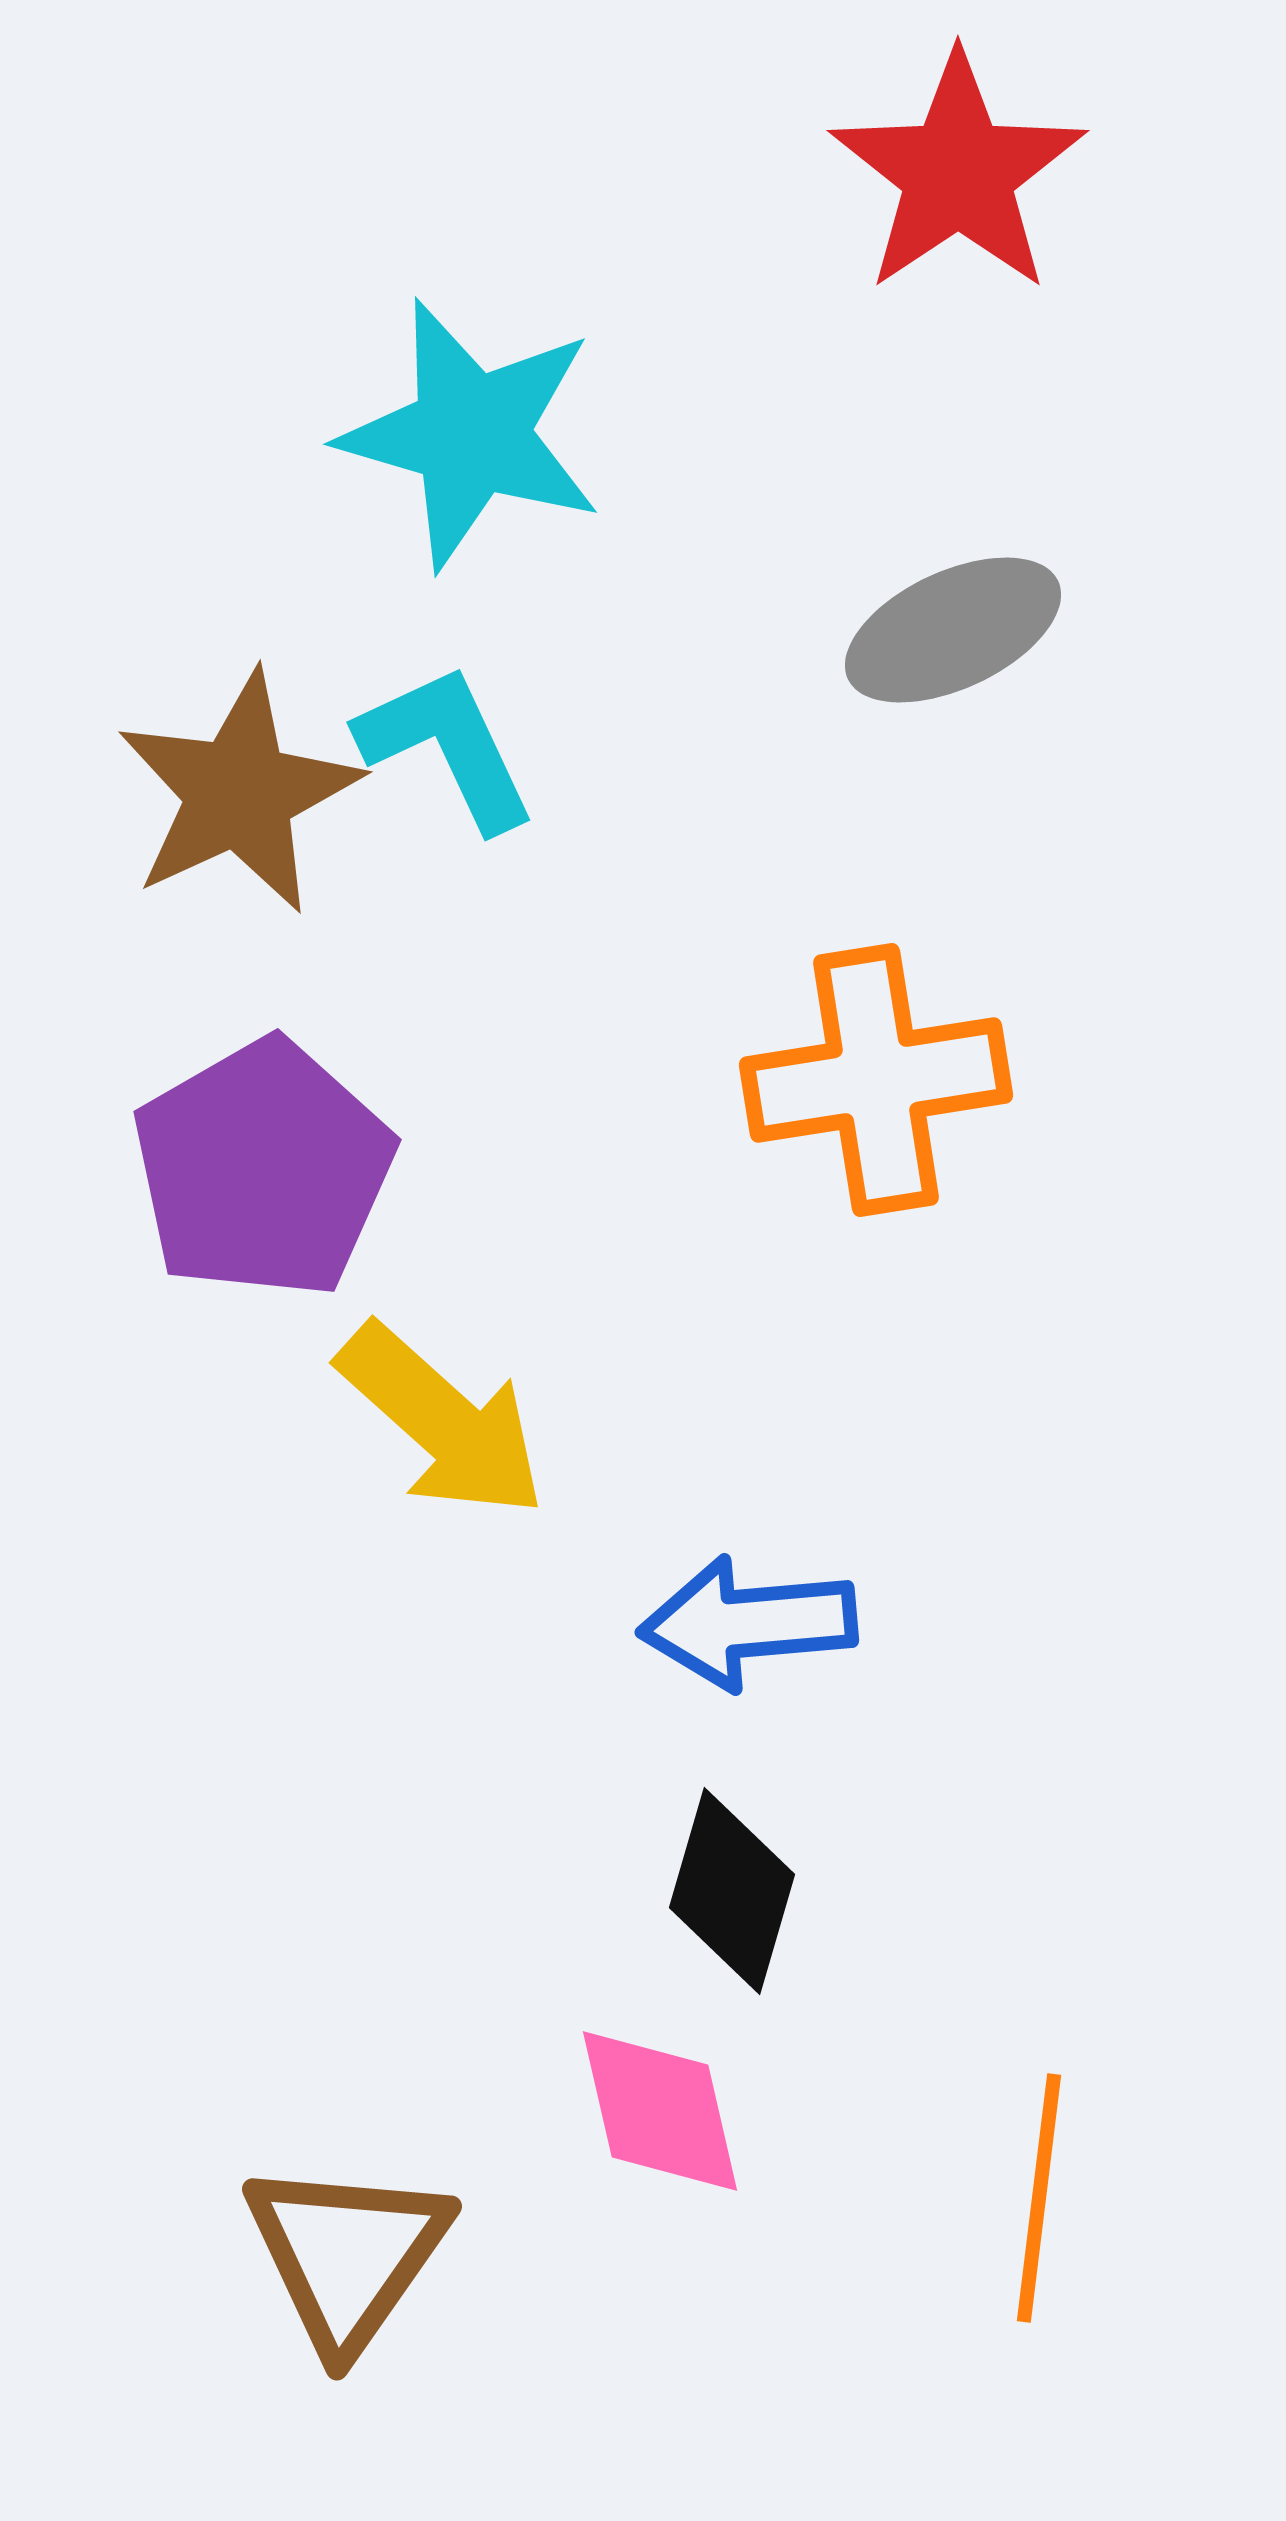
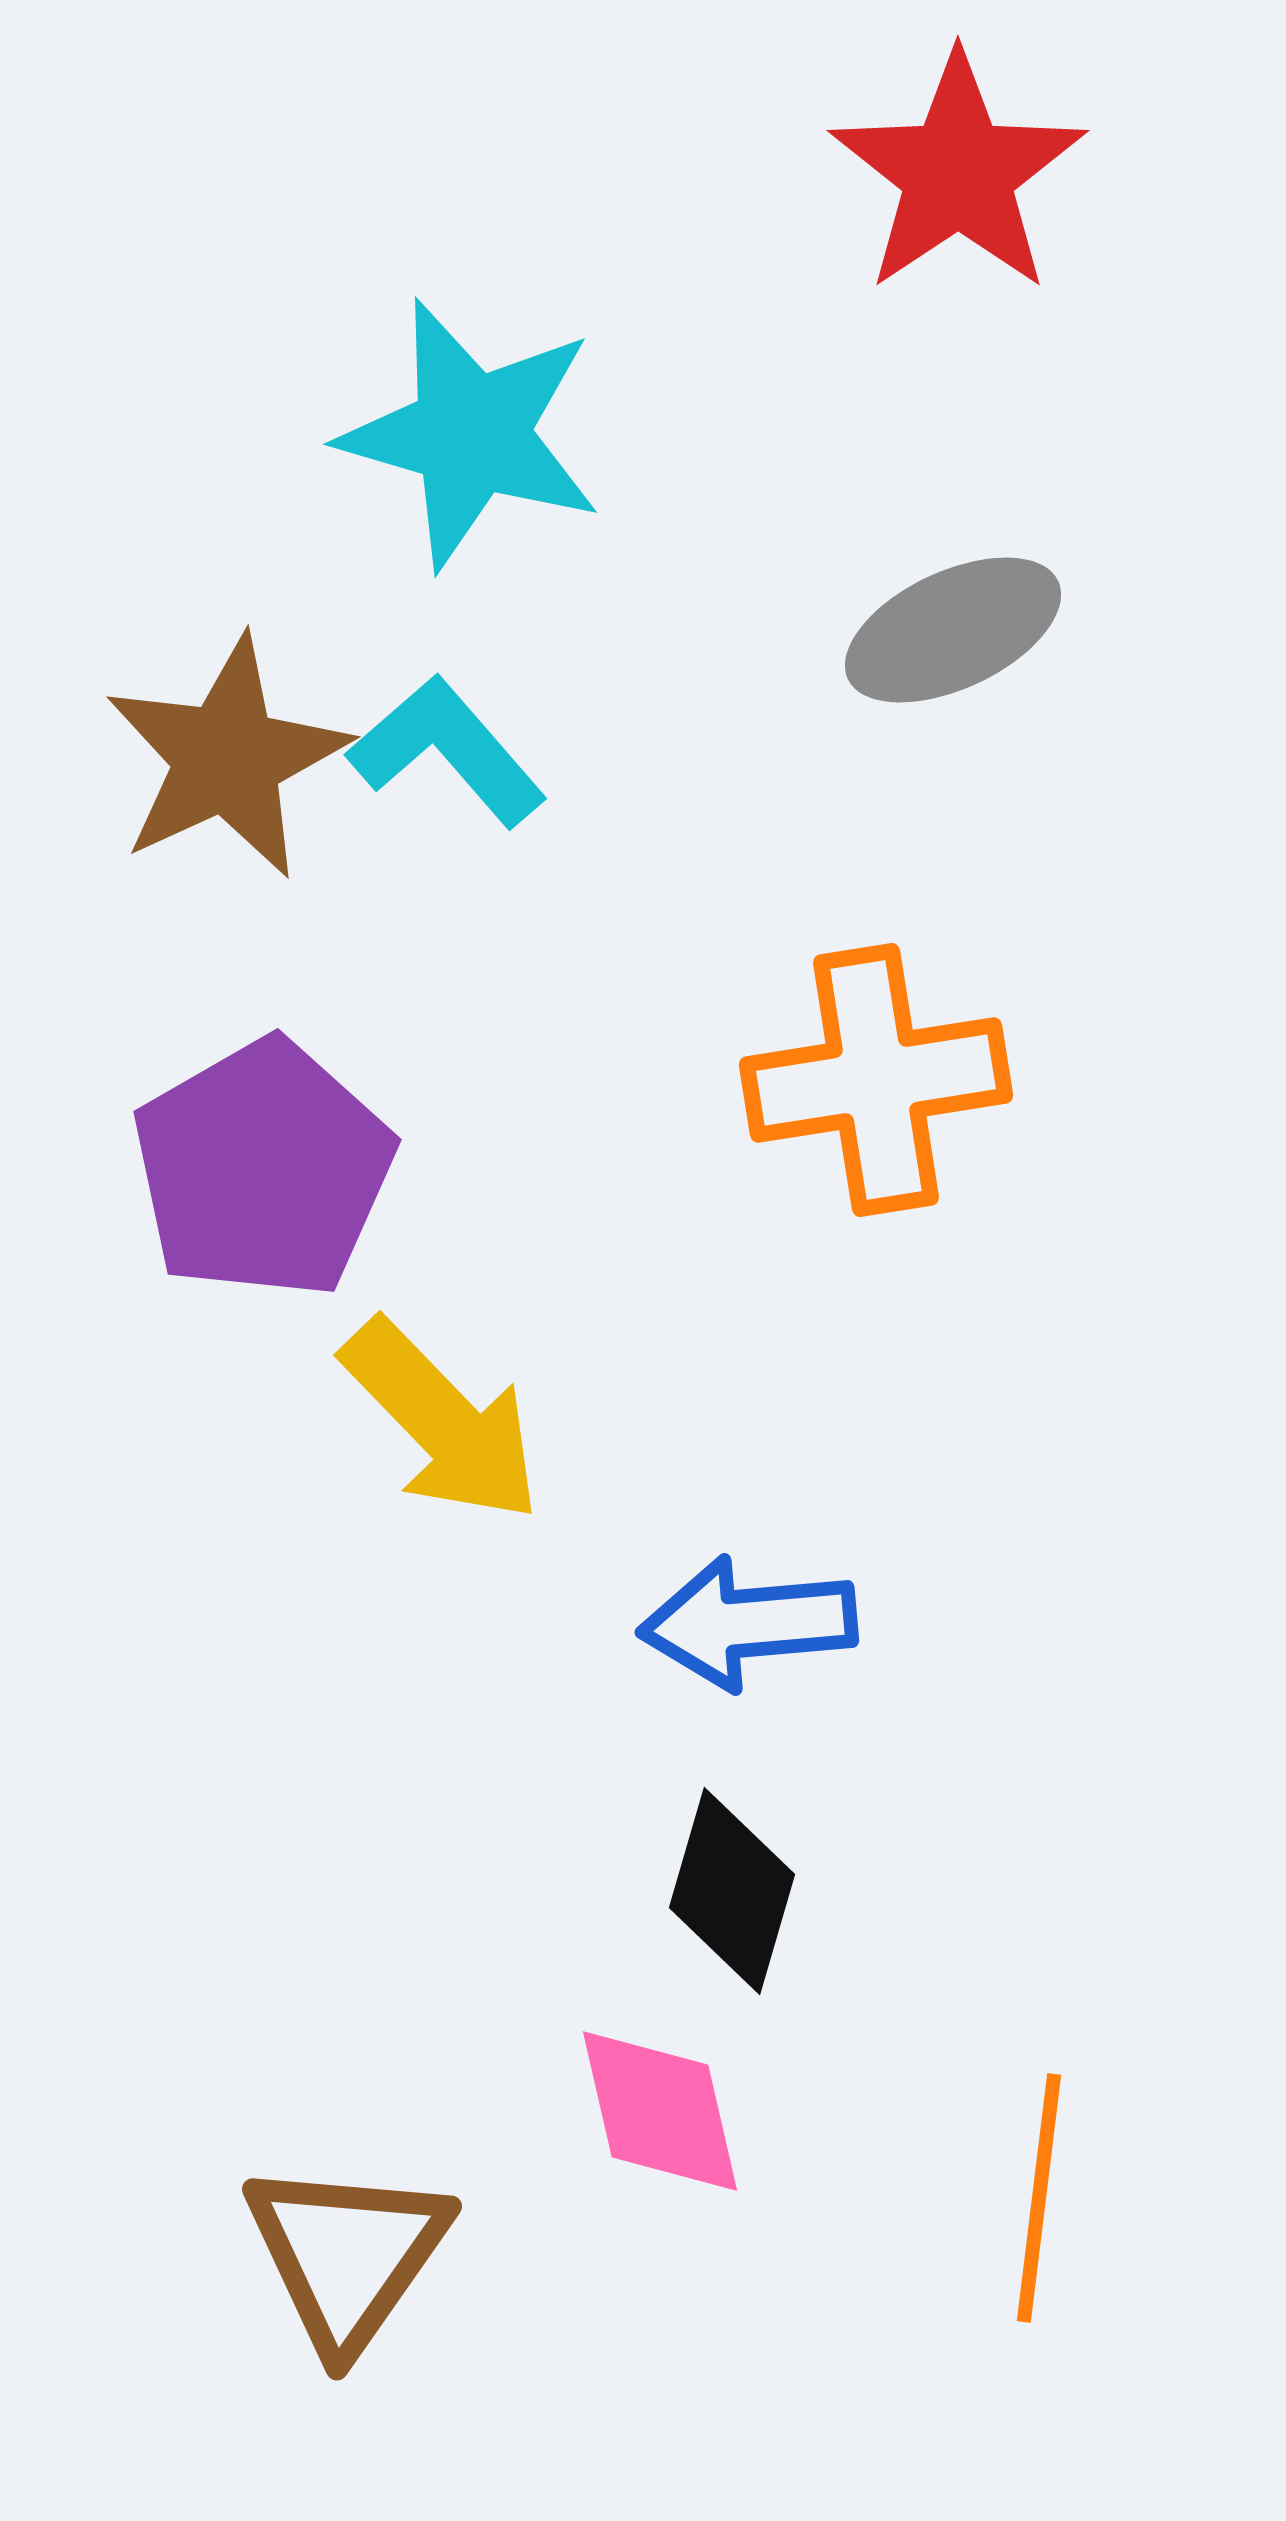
cyan L-shape: moved 4 px down; rotated 16 degrees counterclockwise
brown star: moved 12 px left, 35 px up
yellow arrow: rotated 4 degrees clockwise
